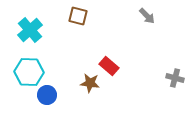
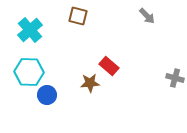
brown star: rotated 12 degrees counterclockwise
